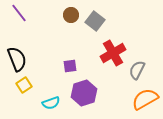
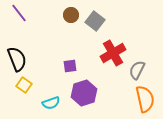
yellow square: rotated 21 degrees counterclockwise
orange semicircle: rotated 108 degrees clockwise
